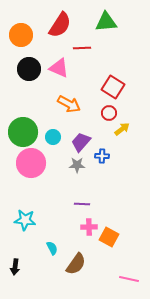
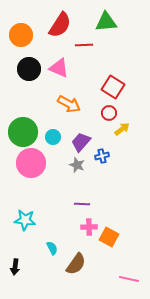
red line: moved 2 px right, 3 px up
blue cross: rotated 16 degrees counterclockwise
gray star: rotated 21 degrees clockwise
